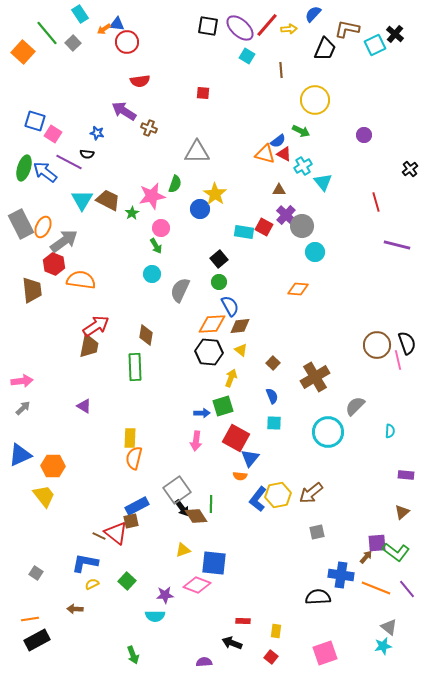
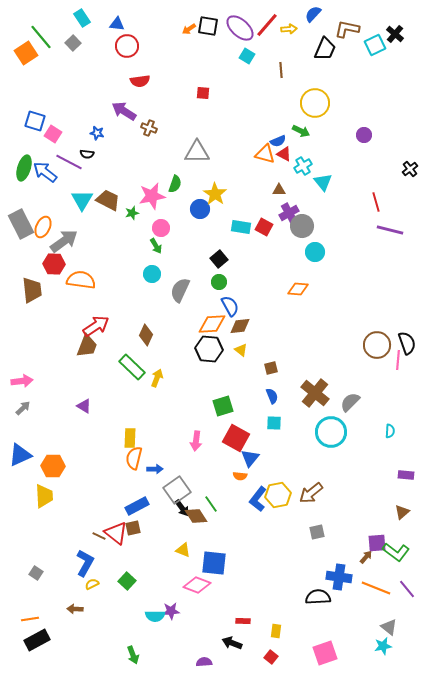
cyan rectangle at (80, 14): moved 2 px right, 4 px down
orange arrow at (104, 29): moved 85 px right
green line at (47, 33): moved 6 px left, 4 px down
red circle at (127, 42): moved 4 px down
orange square at (23, 52): moved 3 px right, 1 px down; rotated 15 degrees clockwise
yellow circle at (315, 100): moved 3 px down
blue semicircle at (278, 141): rotated 14 degrees clockwise
green star at (132, 213): rotated 16 degrees clockwise
purple cross at (286, 215): moved 3 px right, 2 px up; rotated 18 degrees clockwise
cyan rectangle at (244, 232): moved 3 px left, 5 px up
purple line at (397, 245): moved 7 px left, 15 px up
red hexagon at (54, 264): rotated 20 degrees counterclockwise
brown diamond at (146, 335): rotated 15 degrees clockwise
brown trapezoid at (89, 346): moved 2 px left; rotated 10 degrees clockwise
black hexagon at (209, 352): moved 3 px up
pink line at (398, 360): rotated 18 degrees clockwise
brown square at (273, 363): moved 2 px left, 5 px down; rotated 32 degrees clockwise
green rectangle at (135, 367): moved 3 px left; rotated 44 degrees counterclockwise
brown cross at (315, 377): moved 16 px down; rotated 20 degrees counterclockwise
yellow arrow at (231, 378): moved 74 px left
gray semicircle at (355, 406): moved 5 px left, 4 px up
blue arrow at (202, 413): moved 47 px left, 56 px down
cyan circle at (328, 432): moved 3 px right
yellow trapezoid at (44, 496): rotated 35 degrees clockwise
green line at (211, 504): rotated 36 degrees counterclockwise
brown square at (131, 521): moved 2 px right, 7 px down
yellow triangle at (183, 550): rotated 42 degrees clockwise
blue L-shape at (85, 563): rotated 108 degrees clockwise
blue cross at (341, 575): moved 2 px left, 2 px down
purple star at (165, 595): moved 6 px right, 16 px down
